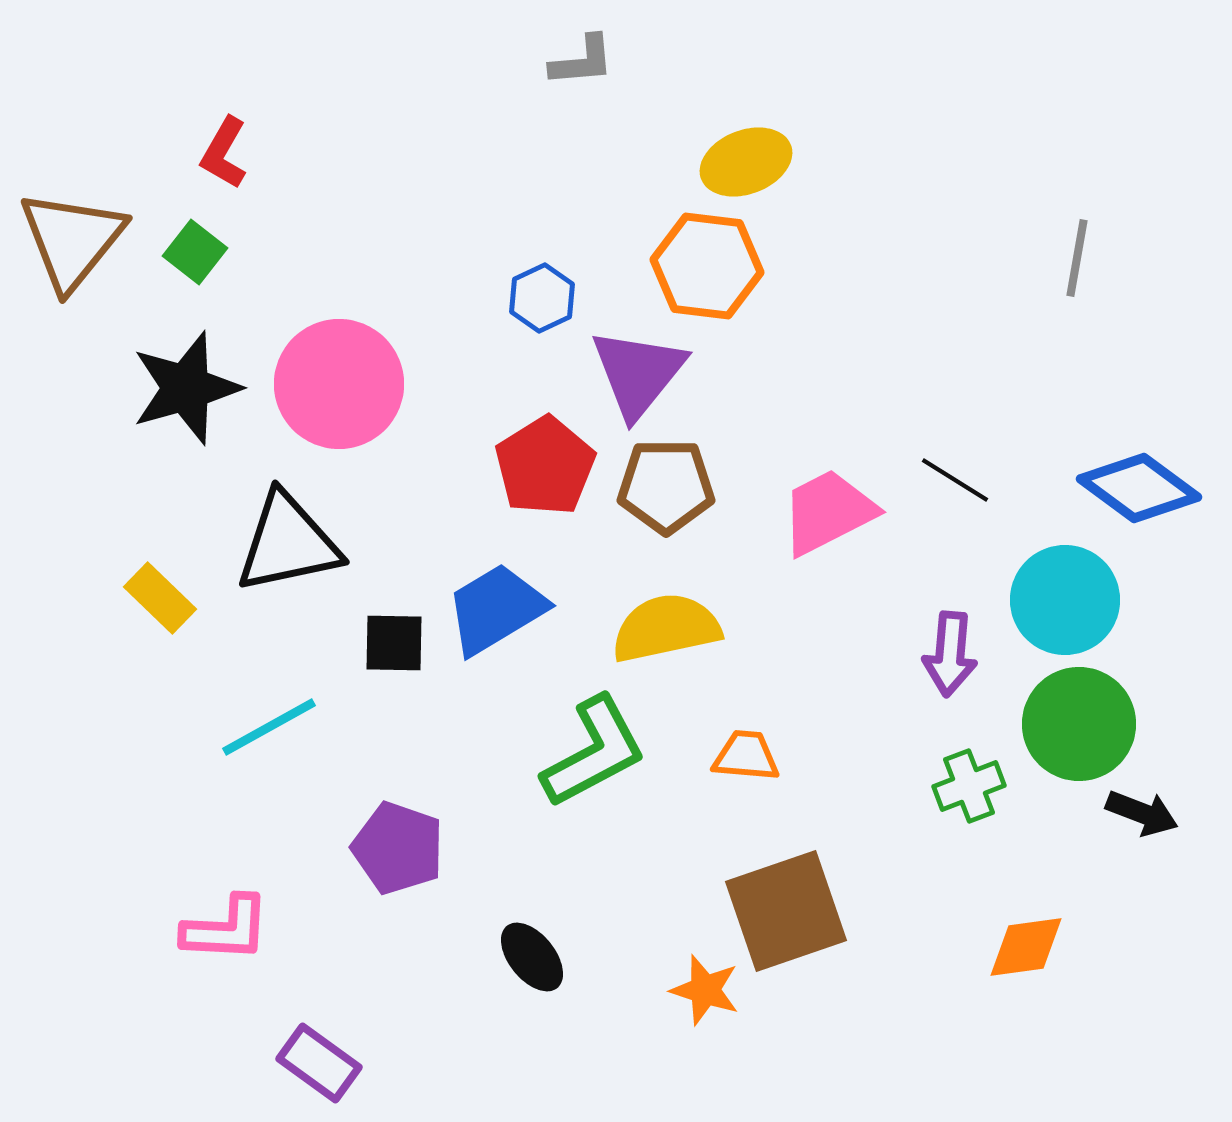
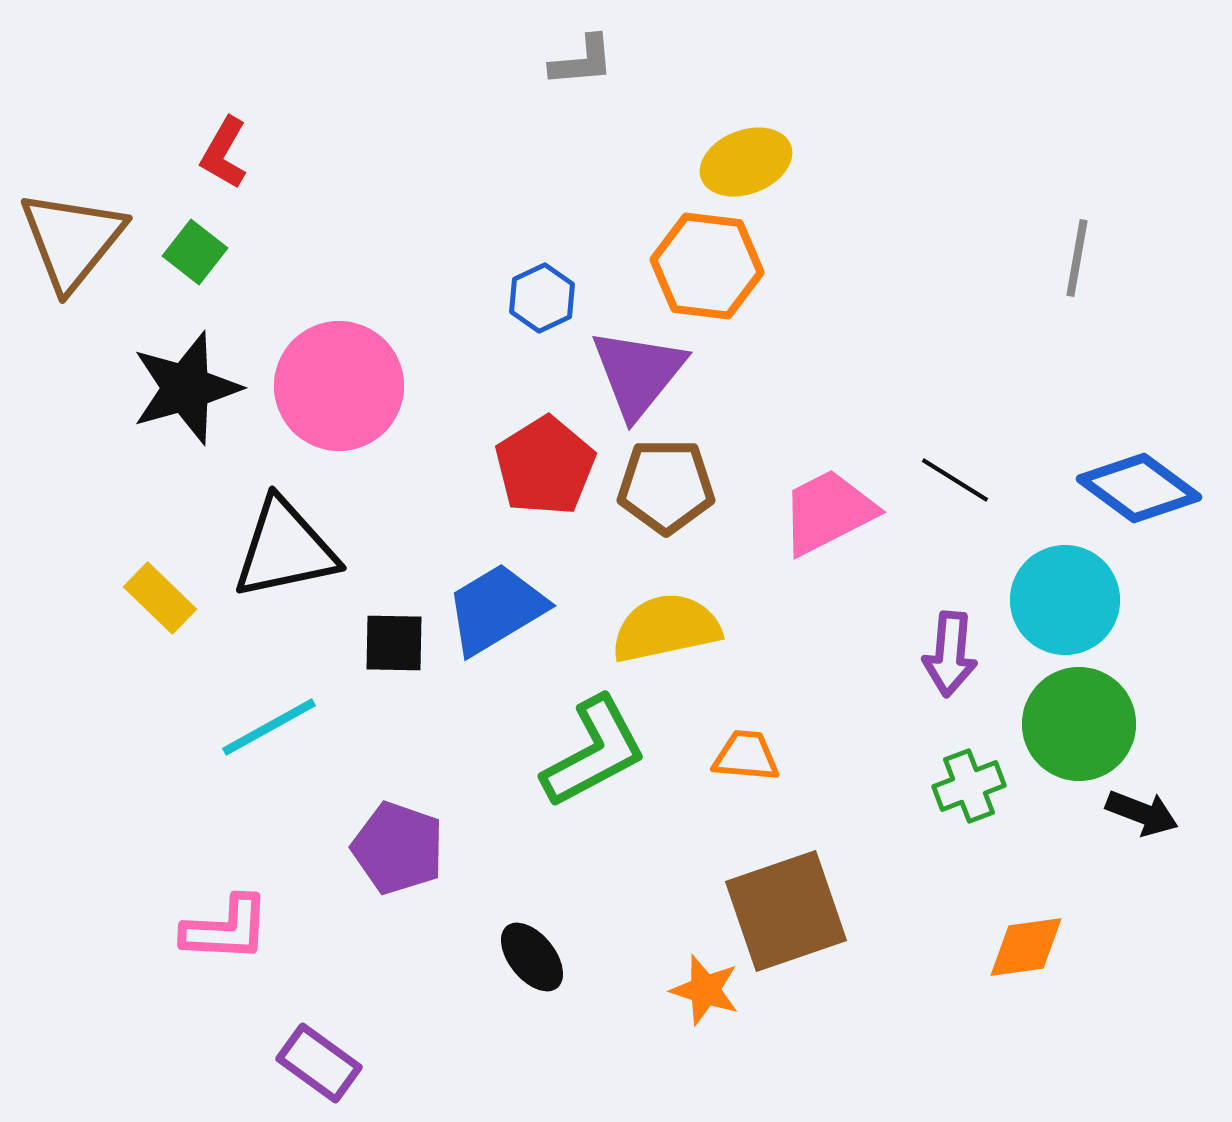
pink circle: moved 2 px down
black triangle: moved 3 px left, 6 px down
